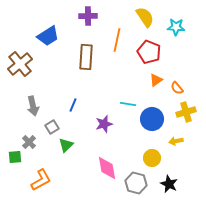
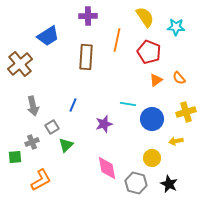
orange semicircle: moved 2 px right, 10 px up
gray cross: moved 3 px right; rotated 24 degrees clockwise
